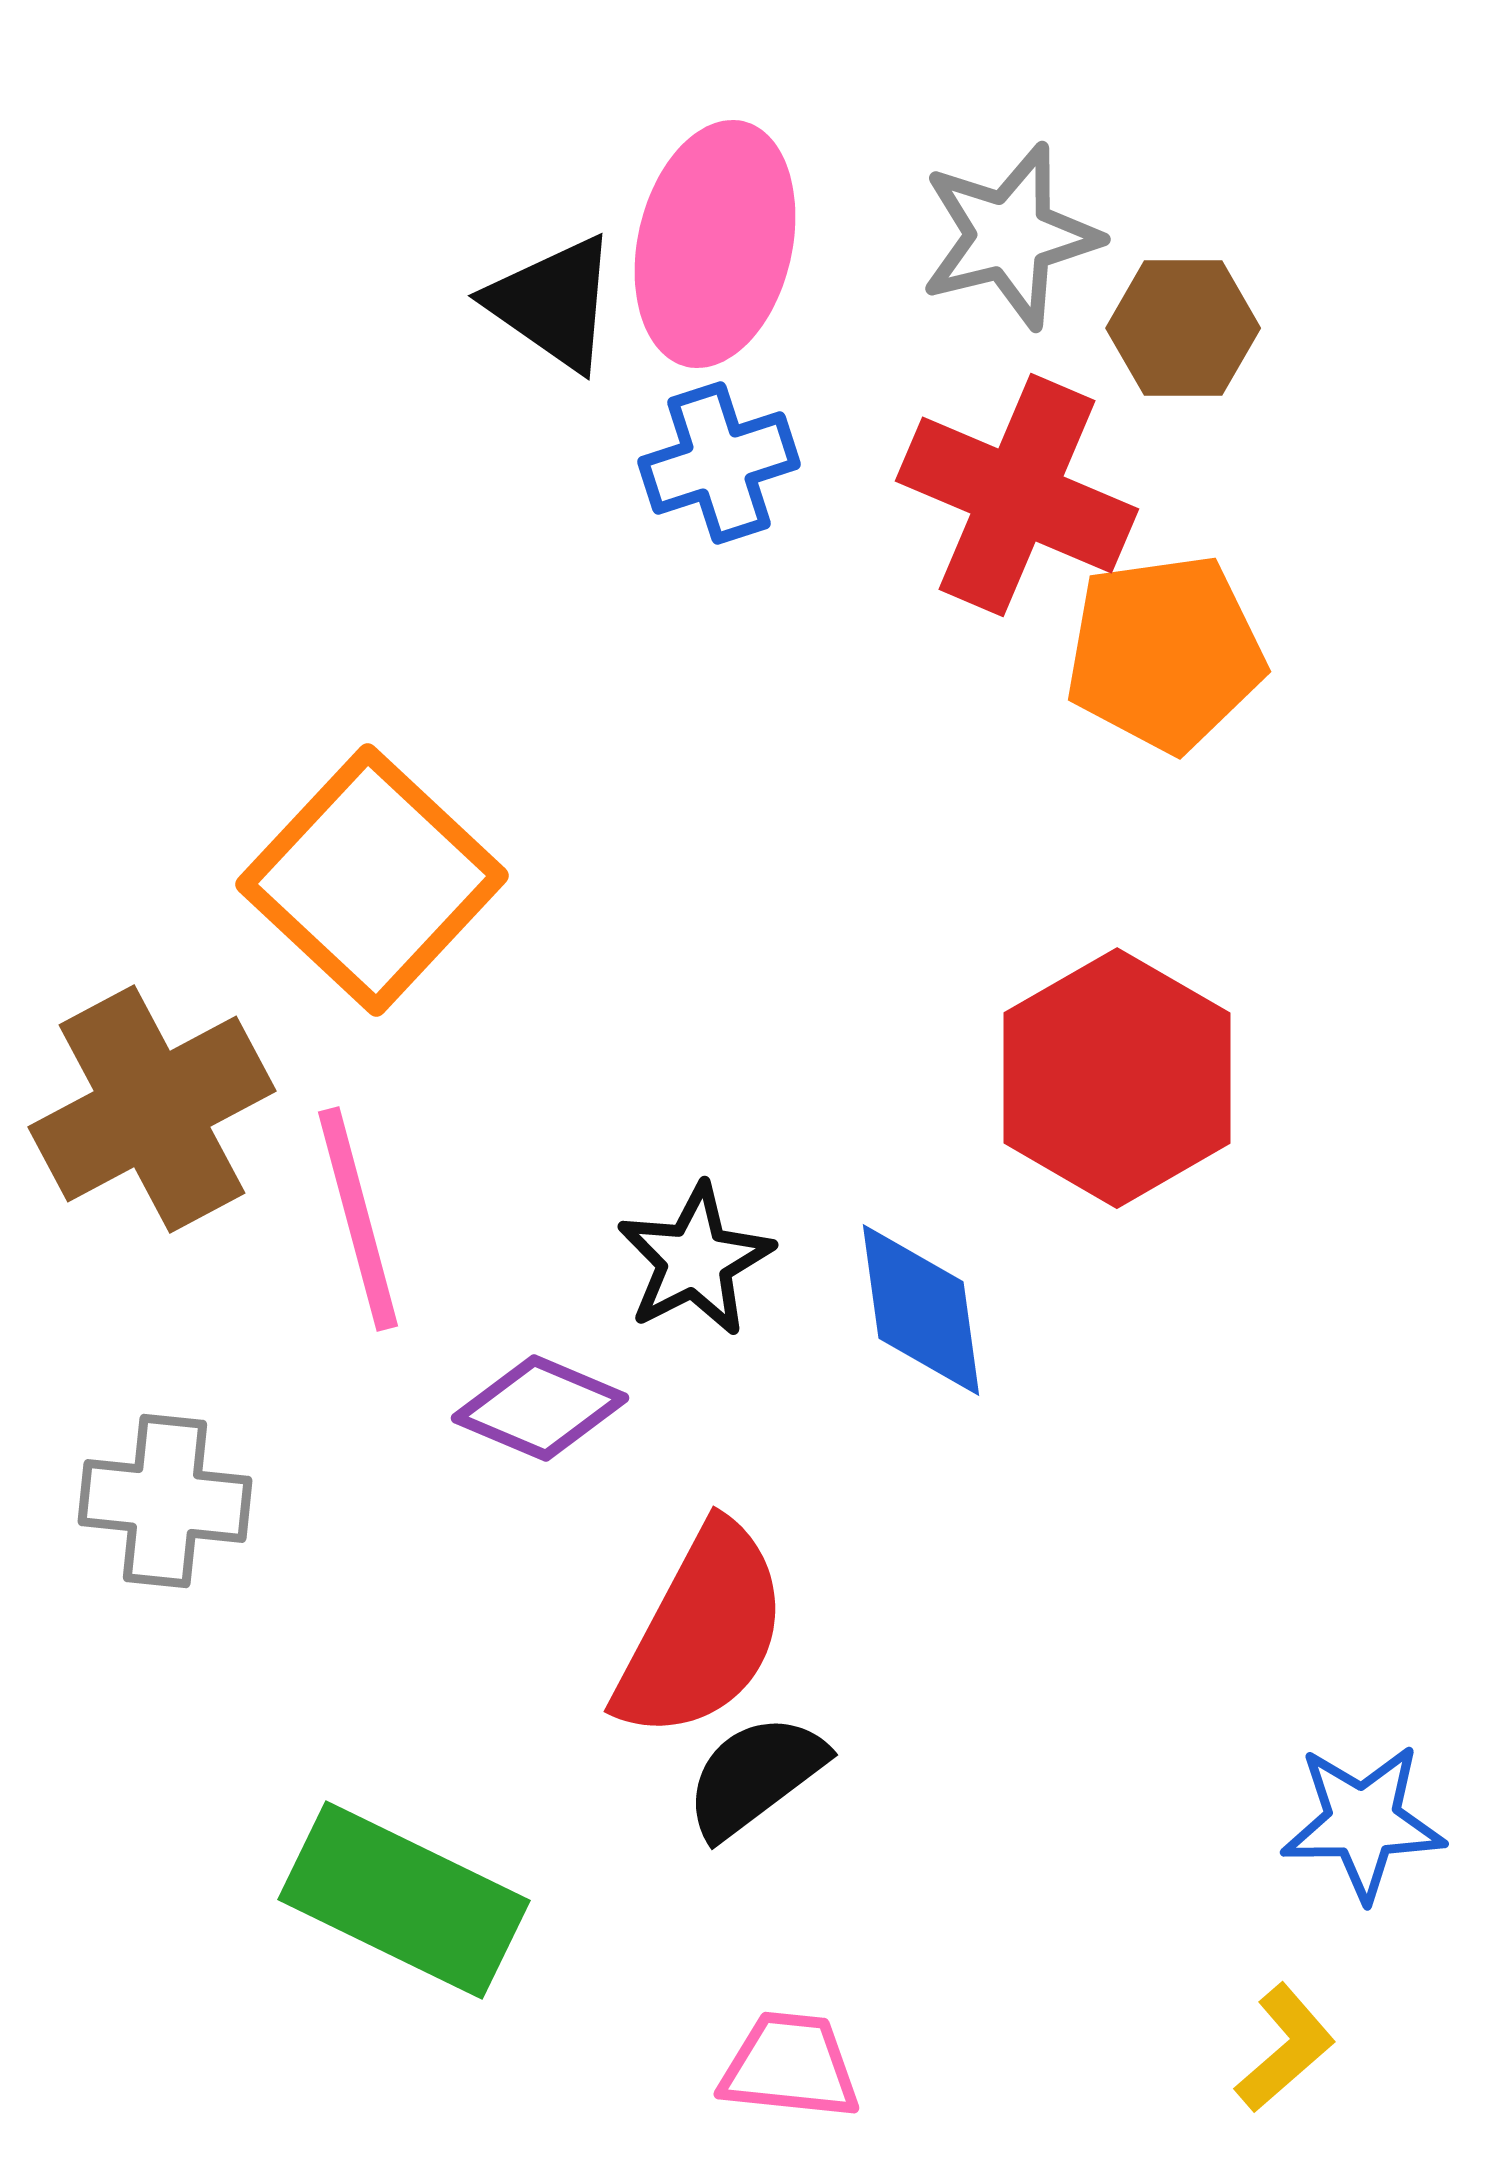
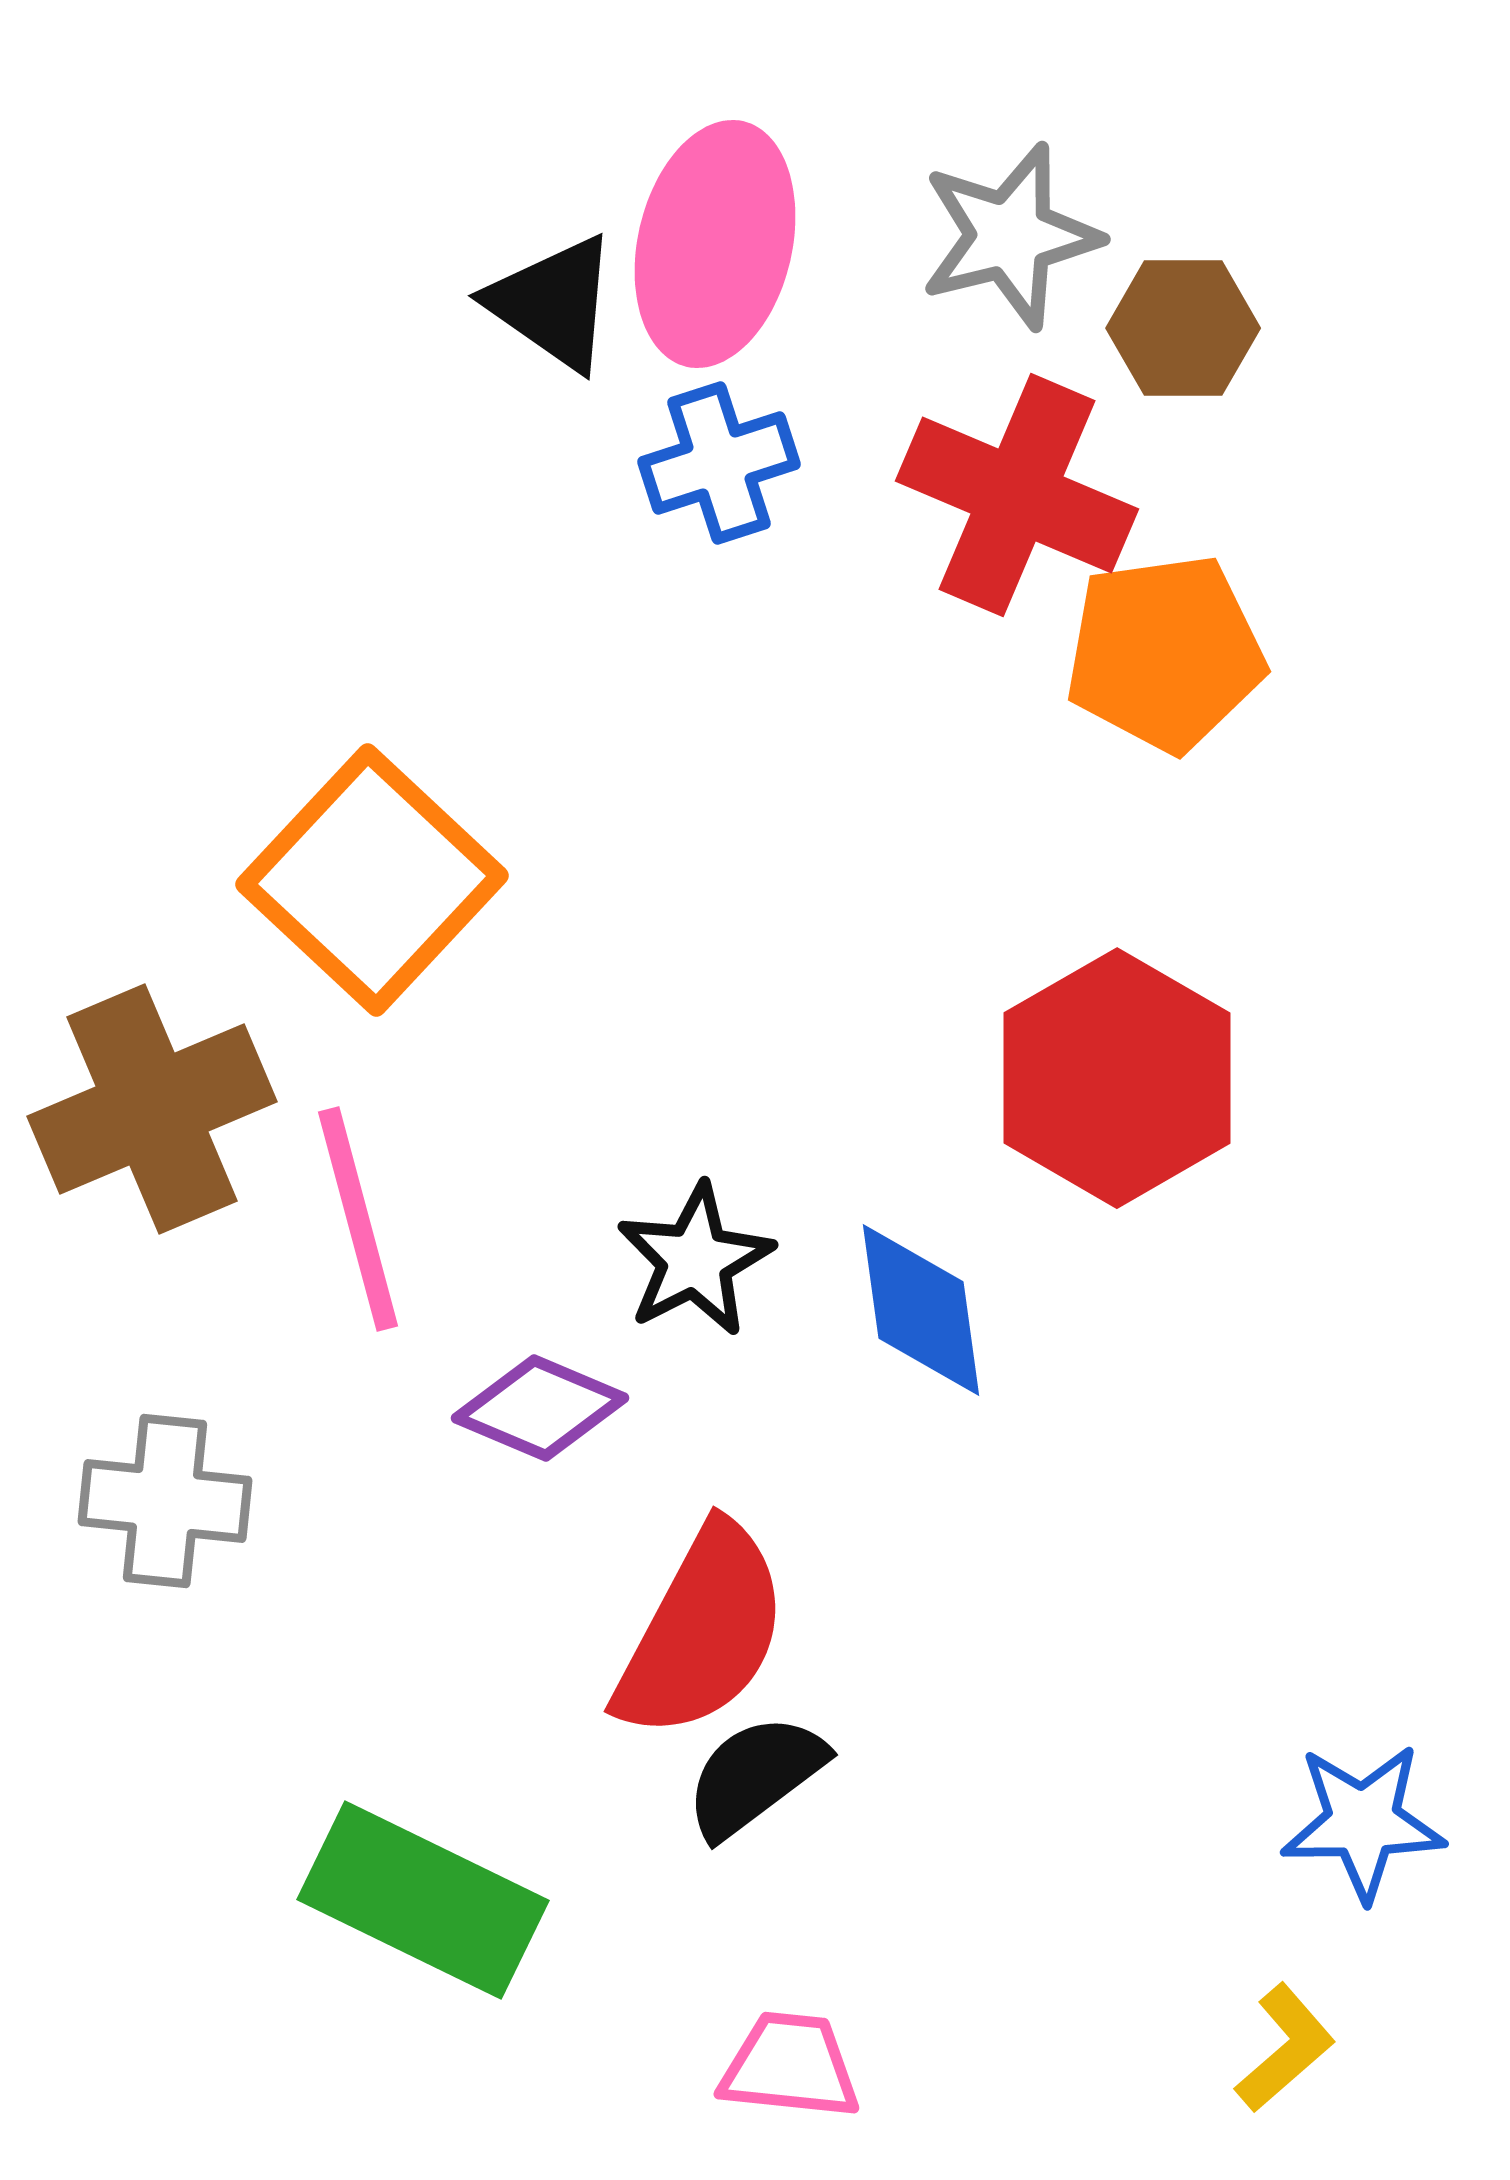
brown cross: rotated 5 degrees clockwise
green rectangle: moved 19 px right
